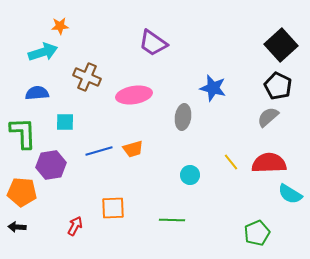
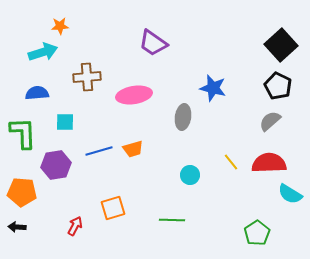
brown cross: rotated 28 degrees counterclockwise
gray semicircle: moved 2 px right, 4 px down
purple hexagon: moved 5 px right
orange square: rotated 15 degrees counterclockwise
green pentagon: rotated 10 degrees counterclockwise
